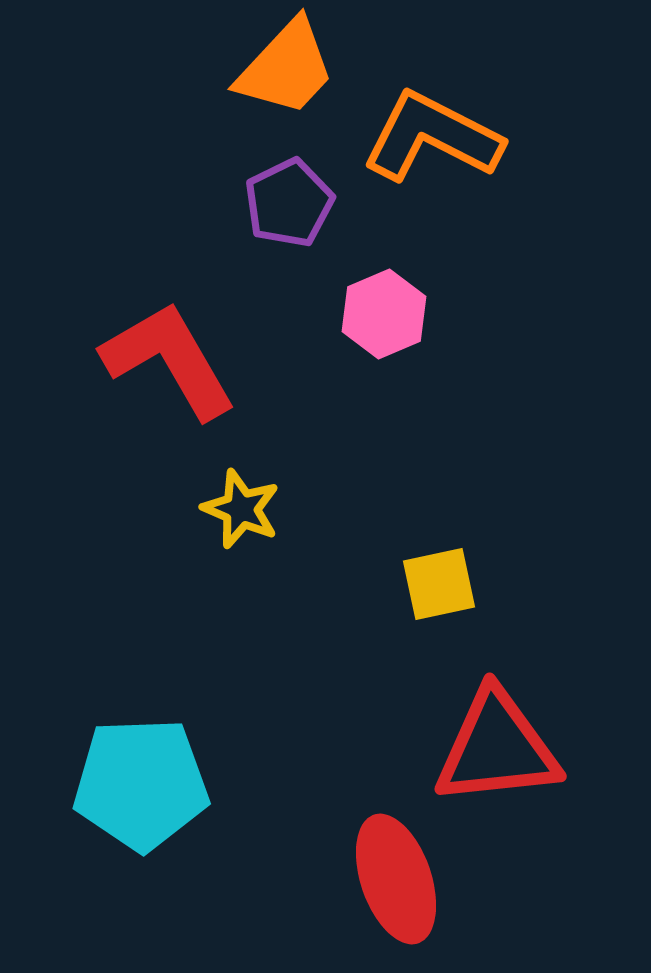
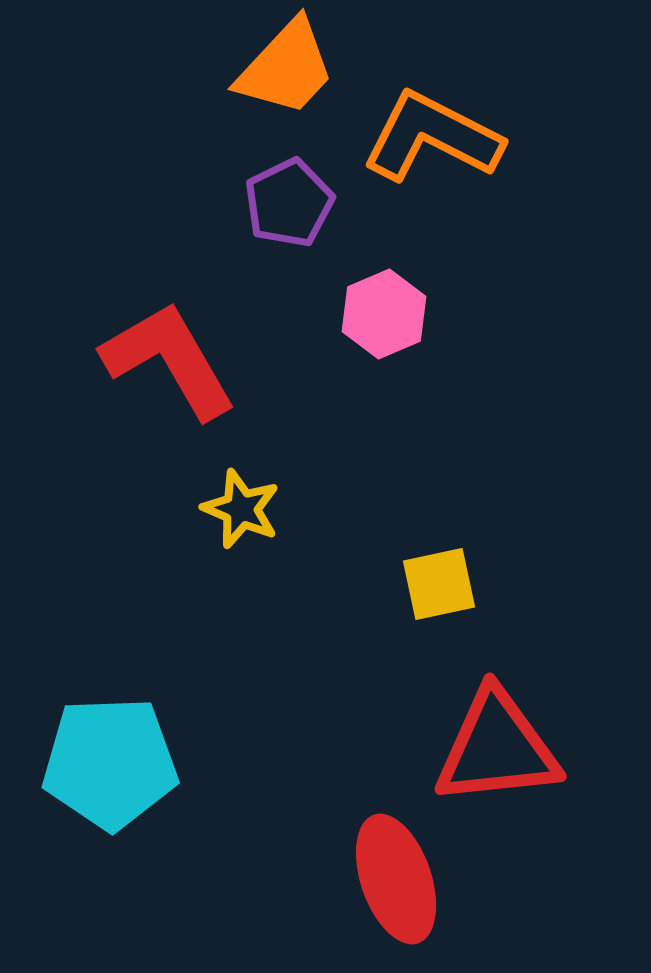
cyan pentagon: moved 31 px left, 21 px up
